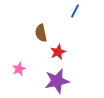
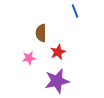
blue line: rotated 48 degrees counterclockwise
brown semicircle: rotated 12 degrees clockwise
pink star: moved 10 px right, 11 px up; rotated 16 degrees clockwise
